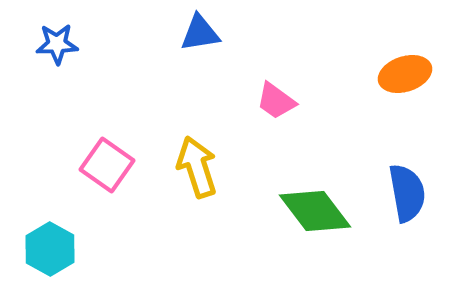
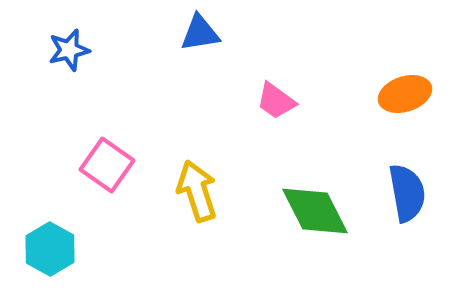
blue star: moved 12 px right, 6 px down; rotated 12 degrees counterclockwise
orange ellipse: moved 20 px down
yellow arrow: moved 24 px down
green diamond: rotated 10 degrees clockwise
